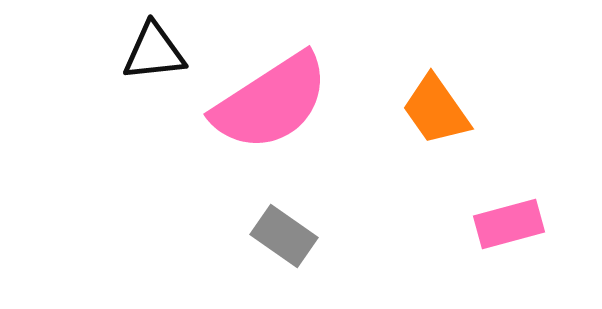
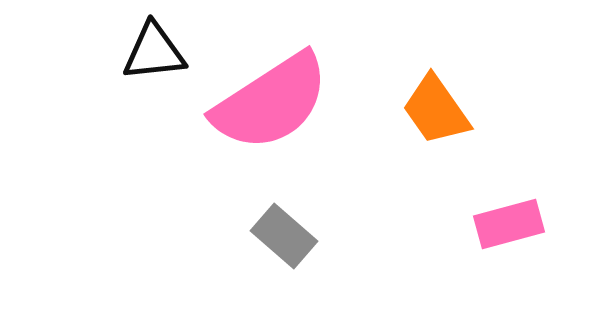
gray rectangle: rotated 6 degrees clockwise
